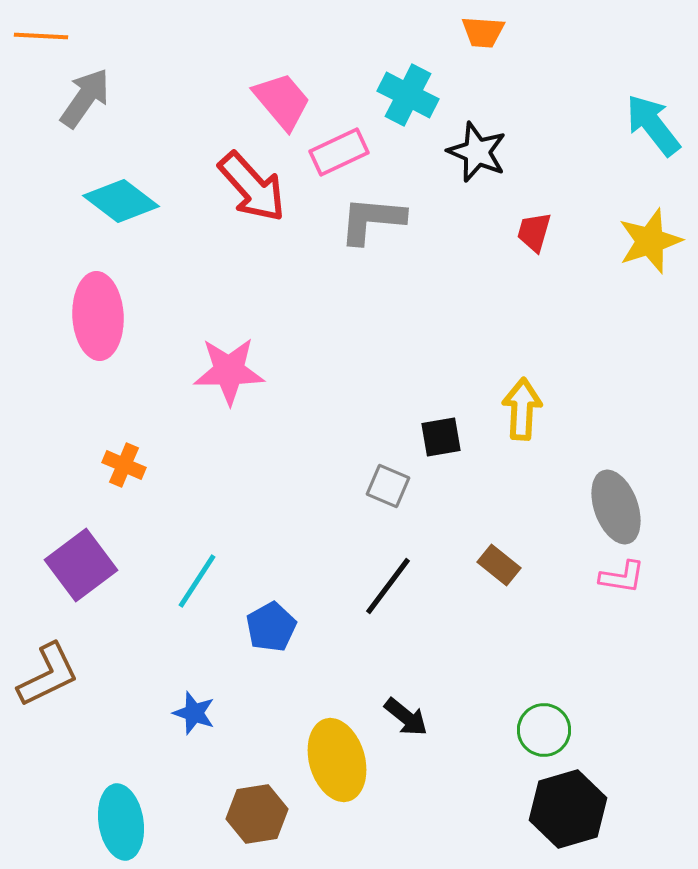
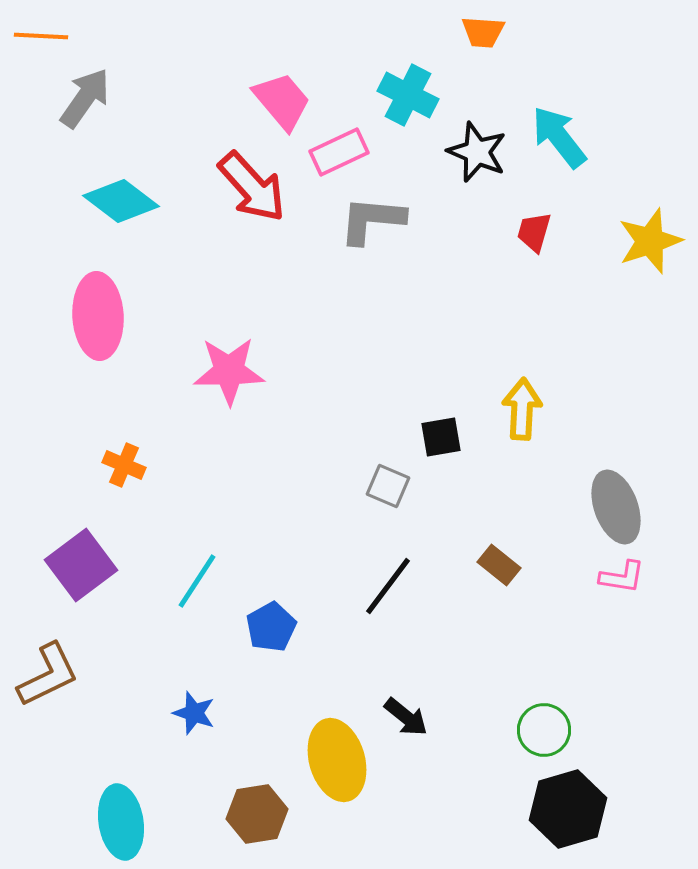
cyan arrow: moved 94 px left, 12 px down
